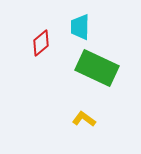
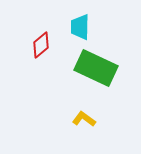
red diamond: moved 2 px down
green rectangle: moved 1 px left
